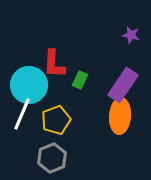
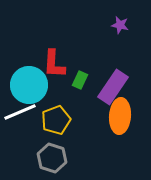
purple star: moved 11 px left, 10 px up
purple rectangle: moved 10 px left, 2 px down
white line: moved 2 px left, 2 px up; rotated 44 degrees clockwise
gray hexagon: rotated 20 degrees counterclockwise
